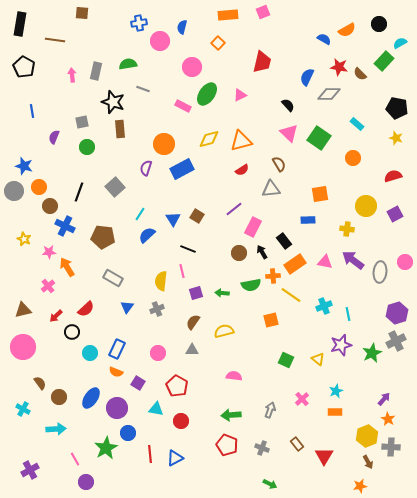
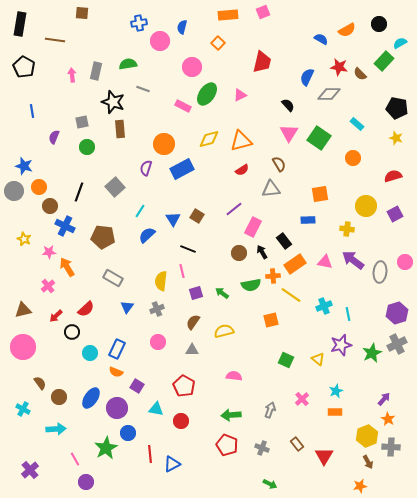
blue semicircle at (324, 39): moved 3 px left
pink triangle at (289, 133): rotated 18 degrees clockwise
cyan line at (140, 214): moved 3 px up
green arrow at (222, 293): rotated 32 degrees clockwise
gray cross at (396, 341): moved 1 px right, 3 px down
pink circle at (158, 353): moved 11 px up
purple square at (138, 383): moved 1 px left, 3 px down
red pentagon at (177, 386): moved 7 px right
blue triangle at (175, 458): moved 3 px left, 6 px down
purple cross at (30, 470): rotated 12 degrees counterclockwise
